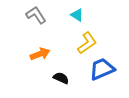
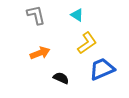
gray L-shape: rotated 20 degrees clockwise
orange arrow: moved 1 px up
